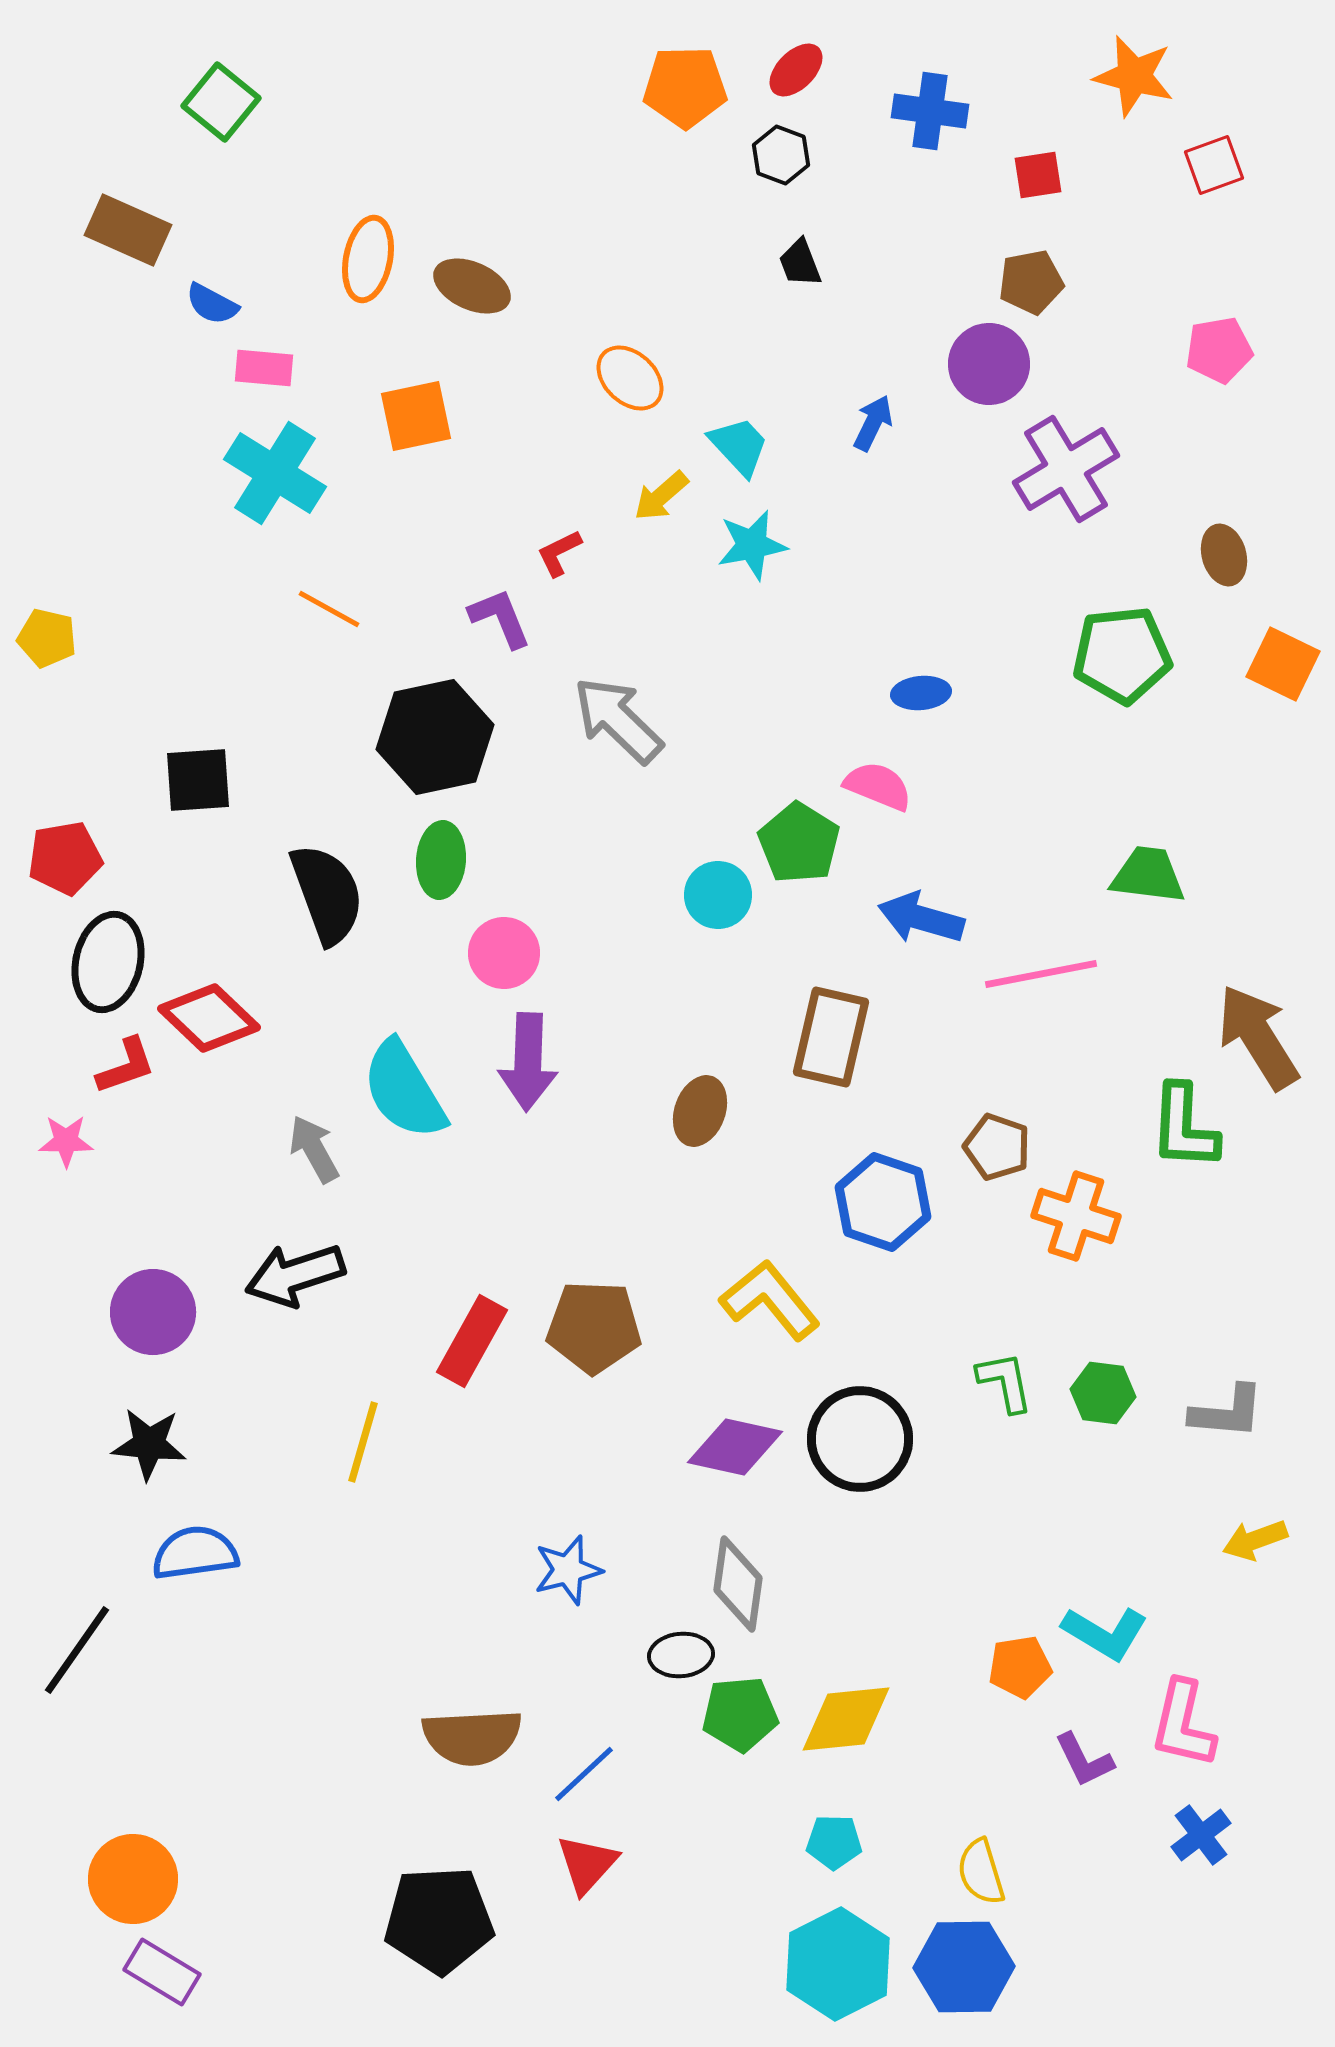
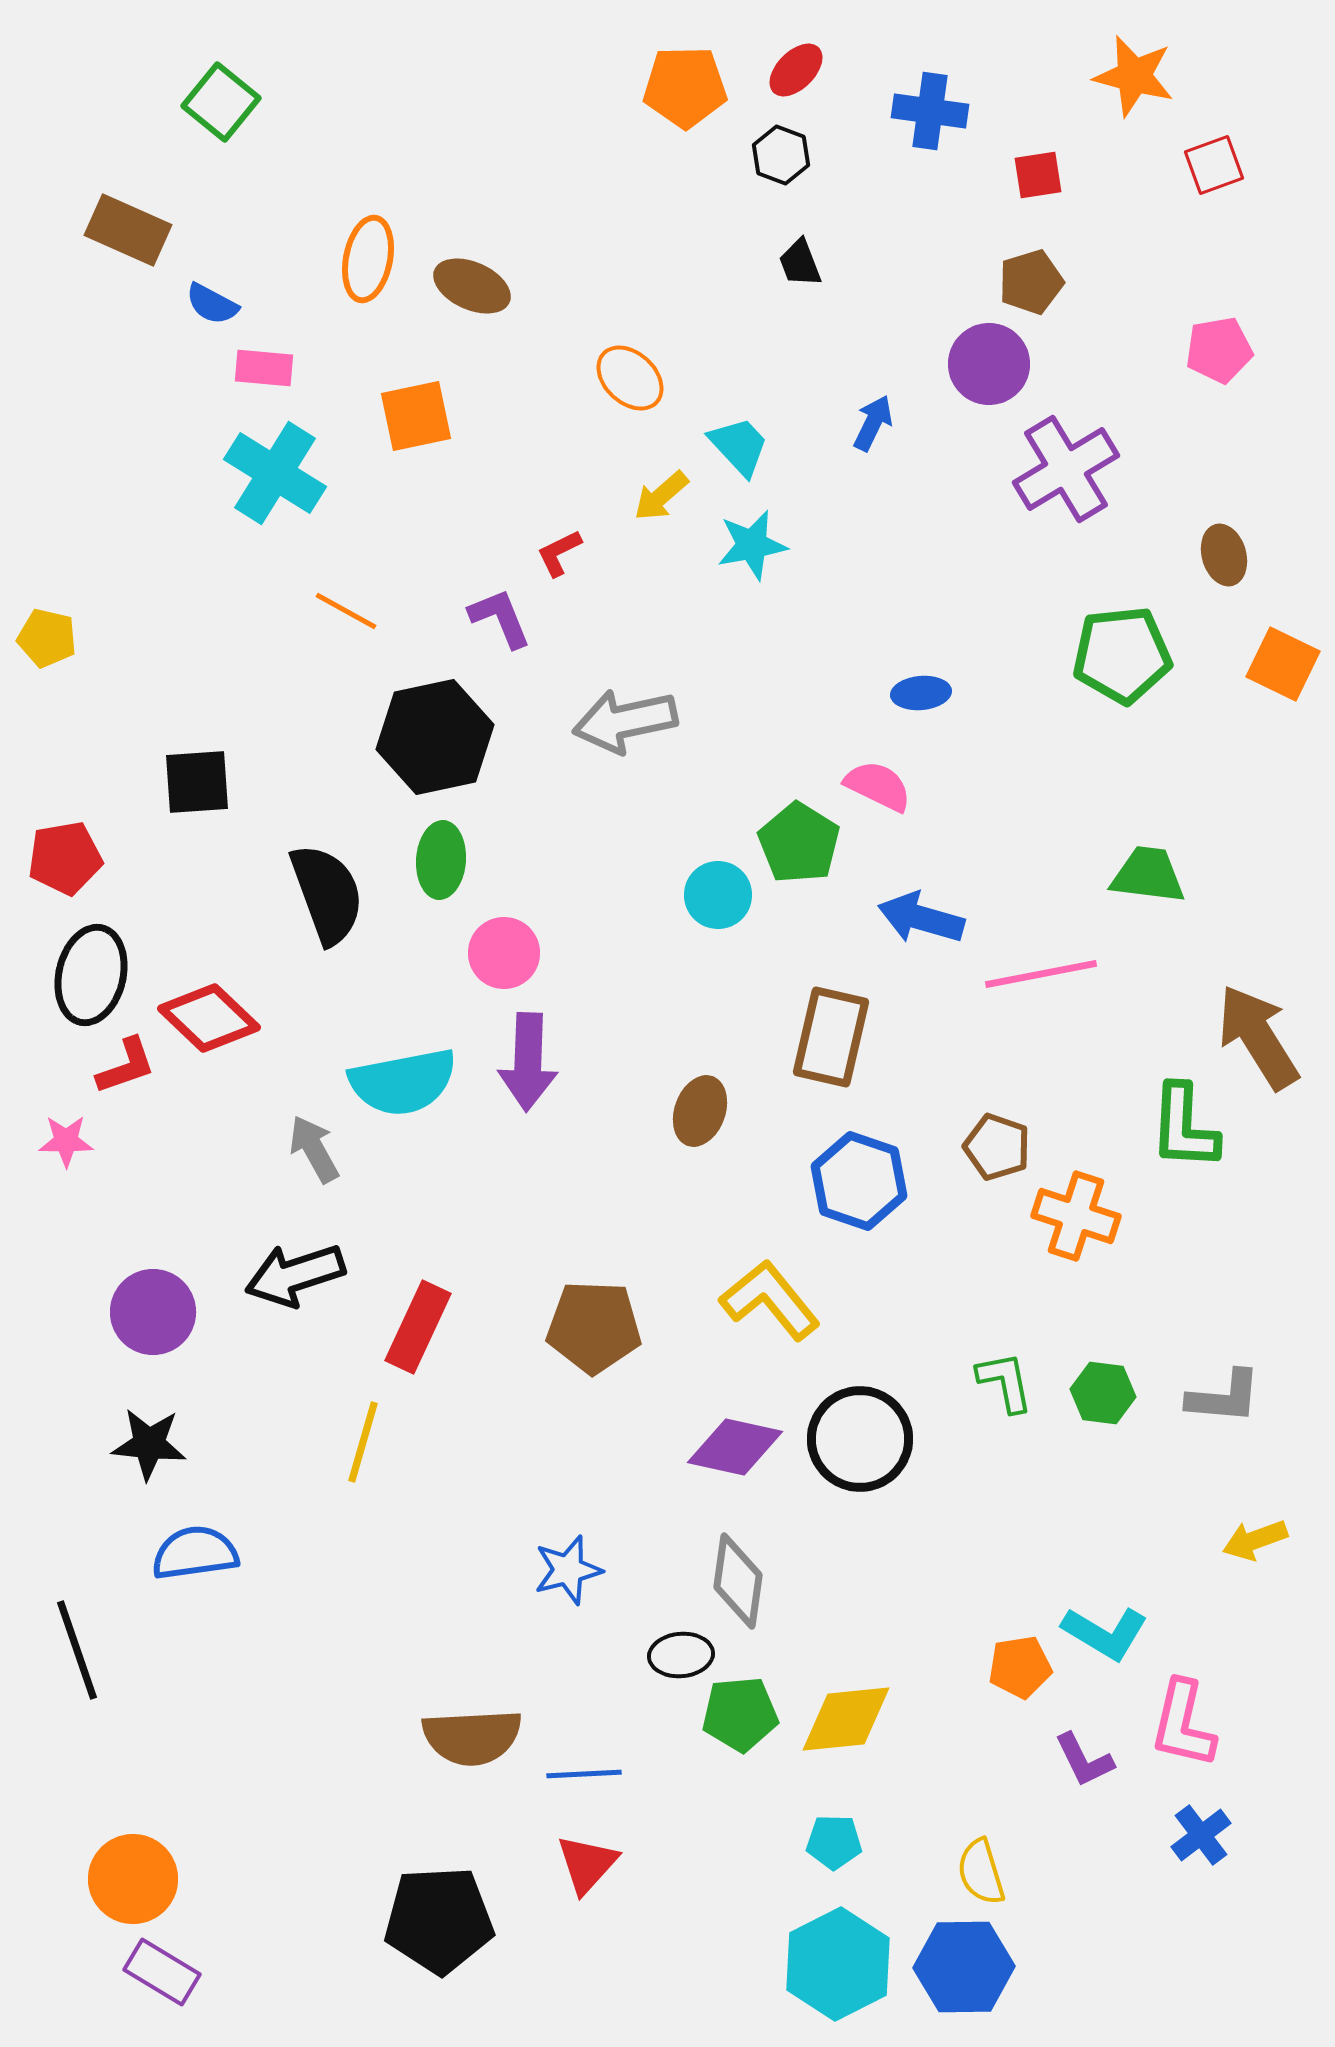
brown pentagon at (1031, 282): rotated 6 degrees counterclockwise
orange line at (329, 609): moved 17 px right, 2 px down
gray arrow at (618, 720): moved 7 px right, 1 px down; rotated 56 degrees counterclockwise
black square at (198, 780): moved 1 px left, 2 px down
pink semicircle at (878, 786): rotated 4 degrees clockwise
black ellipse at (108, 962): moved 17 px left, 13 px down
cyan semicircle at (404, 1090): moved 1 px left, 8 px up; rotated 70 degrees counterclockwise
blue hexagon at (883, 1202): moved 24 px left, 21 px up
red rectangle at (472, 1341): moved 54 px left, 14 px up; rotated 4 degrees counterclockwise
gray L-shape at (1227, 1412): moved 3 px left, 15 px up
gray diamond at (738, 1584): moved 3 px up
black line at (77, 1650): rotated 54 degrees counterclockwise
blue line at (584, 1774): rotated 40 degrees clockwise
